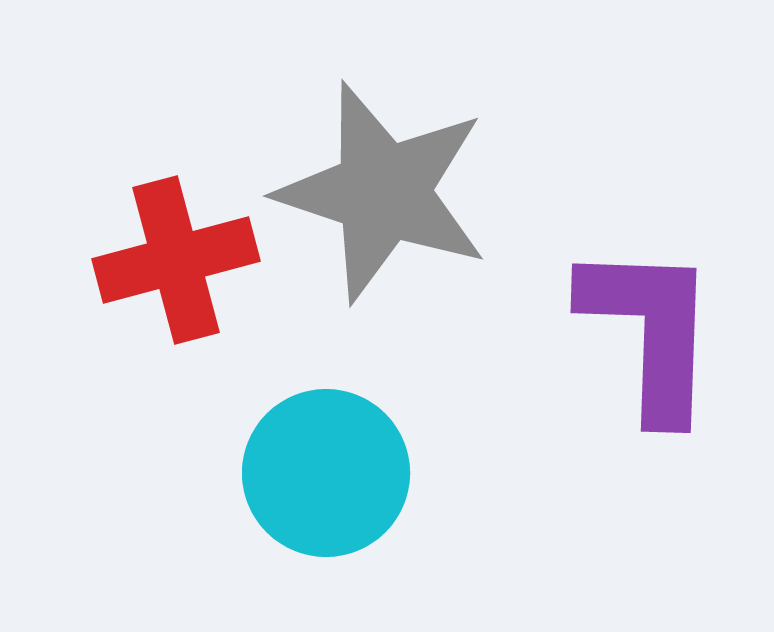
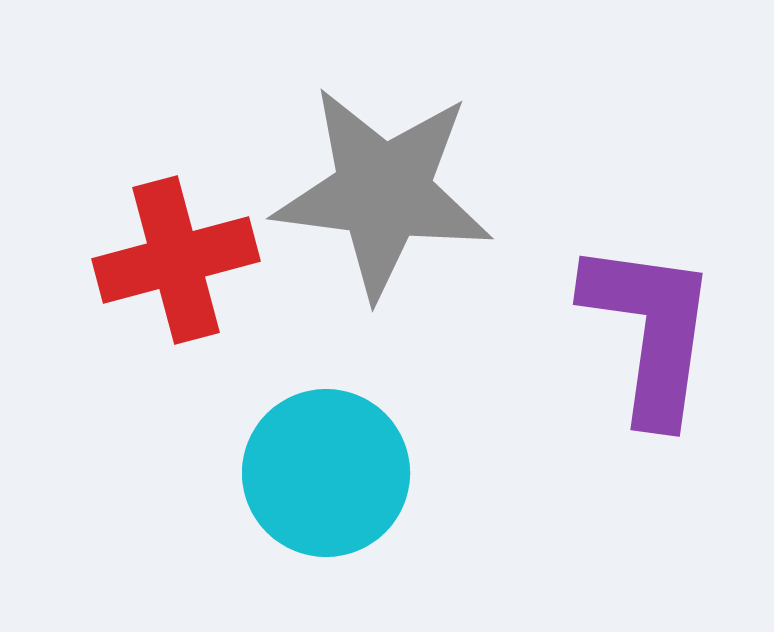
gray star: rotated 11 degrees counterclockwise
purple L-shape: rotated 6 degrees clockwise
